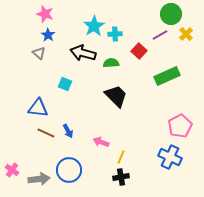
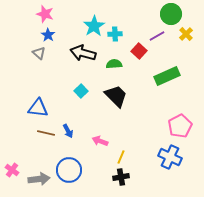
purple line: moved 3 px left, 1 px down
green semicircle: moved 3 px right, 1 px down
cyan square: moved 16 px right, 7 px down; rotated 24 degrees clockwise
brown line: rotated 12 degrees counterclockwise
pink arrow: moved 1 px left, 1 px up
